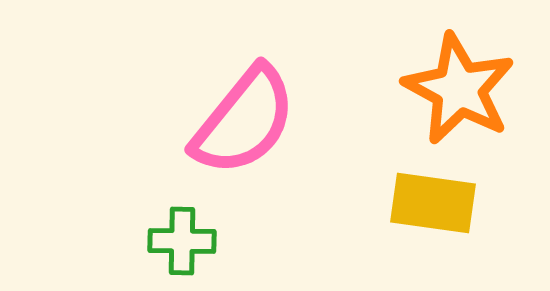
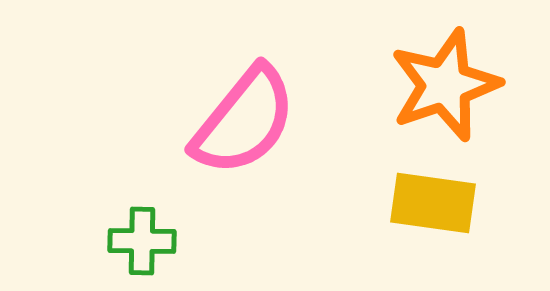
orange star: moved 14 px left, 4 px up; rotated 25 degrees clockwise
green cross: moved 40 px left
